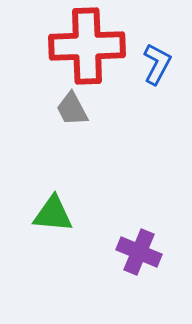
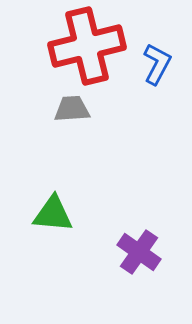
red cross: rotated 12 degrees counterclockwise
gray trapezoid: rotated 114 degrees clockwise
purple cross: rotated 12 degrees clockwise
